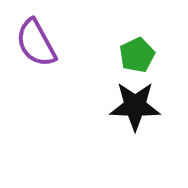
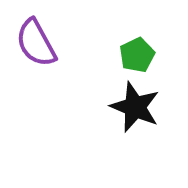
black star: moved 1 px down; rotated 21 degrees clockwise
